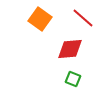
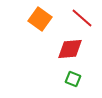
red line: moved 1 px left
